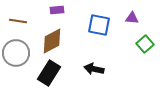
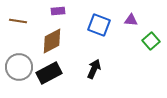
purple rectangle: moved 1 px right, 1 px down
purple triangle: moved 1 px left, 2 px down
blue square: rotated 10 degrees clockwise
green square: moved 6 px right, 3 px up
gray circle: moved 3 px right, 14 px down
black arrow: rotated 102 degrees clockwise
black rectangle: rotated 30 degrees clockwise
